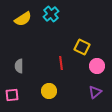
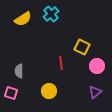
gray semicircle: moved 5 px down
pink square: moved 1 px left, 2 px up; rotated 24 degrees clockwise
